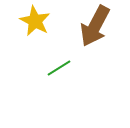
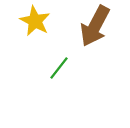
green line: rotated 20 degrees counterclockwise
